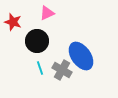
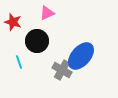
blue ellipse: rotated 76 degrees clockwise
cyan line: moved 21 px left, 6 px up
